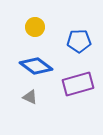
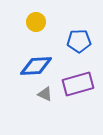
yellow circle: moved 1 px right, 5 px up
blue diamond: rotated 40 degrees counterclockwise
gray triangle: moved 15 px right, 3 px up
